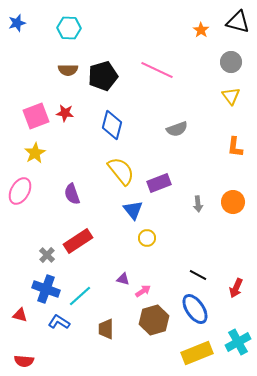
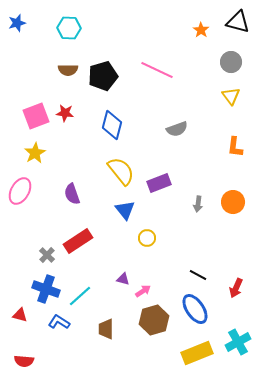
gray arrow: rotated 14 degrees clockwise
blue triangle: moved 8 px left
